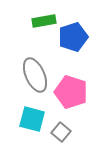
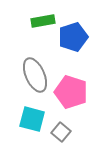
green rectangle: moved 1 px left
